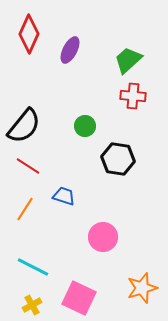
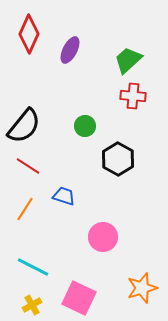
black hexagon: rotated 20 degrees clockwise
